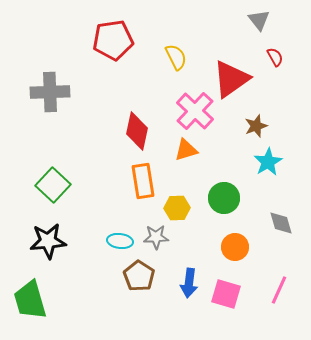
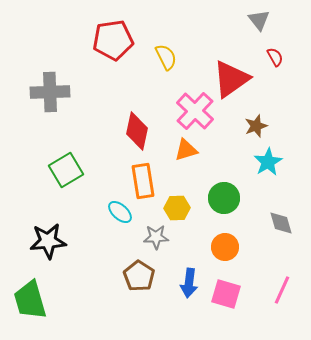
yellow semicircle: moved 10 px left
green square: moved 13 px right, 15 px up; rotated 16 degrees clockwise
cyan ellipse: moved 29 px up; rotated 35 degrees clockwise
orange circle: moved 10 px left
pink line: moved 3 px right
